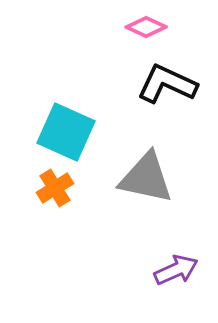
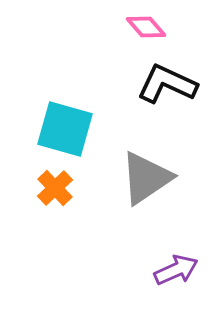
pink diamond: rotated 24 degrees clockwise
cyan square: moved 1 px left, 3 px up; rotated 8 degrees counterclockwise
gray triangle: rotated 46 degrees counterclockwise
orange cross: rotated 12 degrees counterclockwise
